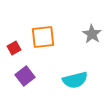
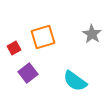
orange square: rotated 10 degrees counterclockwise
purple square: moved 3 px right, 3 px up
cyan semicircle: moved 1 px down; rotated 50 degrees clockwise
